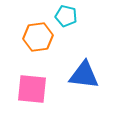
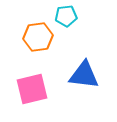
cyan pentagon: rotated 20 degrees counterclockwise
pink square: rotated 20 degrees counterclockwise
